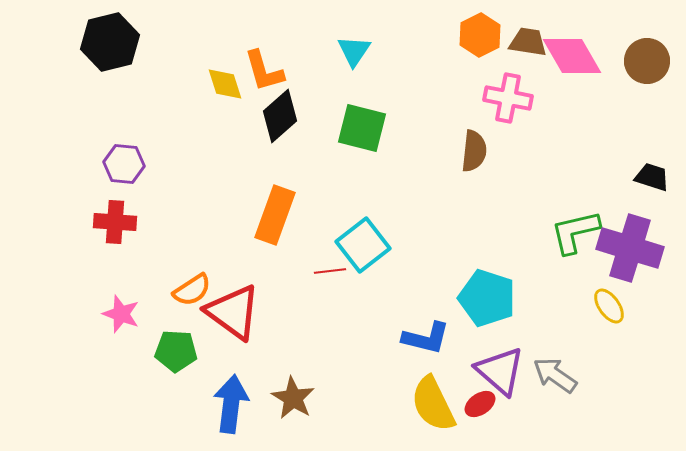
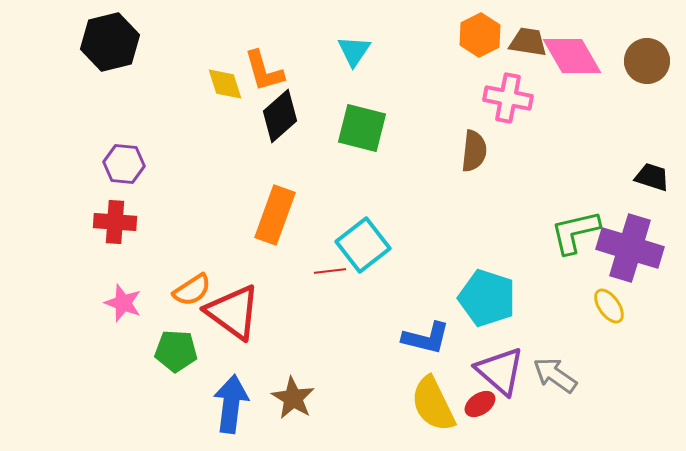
pink star: moved 2 px right, 11 px up
